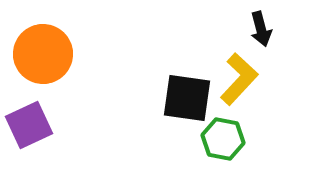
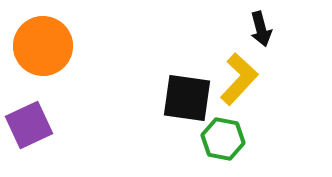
orange circle: moved 8 px up
